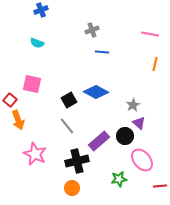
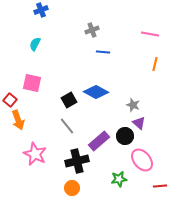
cyan semicircle: moved 2 px left, 1 px down; rotated 96 degrees clockwise
blue line: moved 1 px right
pink square: moved 1 px up
gray star: rotated 24 degrees counterclockwise
